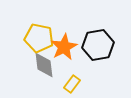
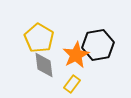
yellow pentagon: rotated 20 degrees clockwise
orange star: moved 12 px right, 8 px down
